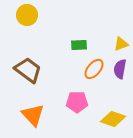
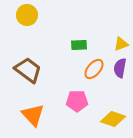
purple semicircle: moved 1 px up
pink pentagon: moved 1 px up
